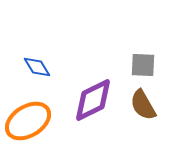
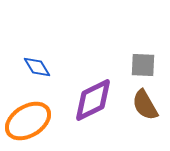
brown semicircle: moved 2 px right
